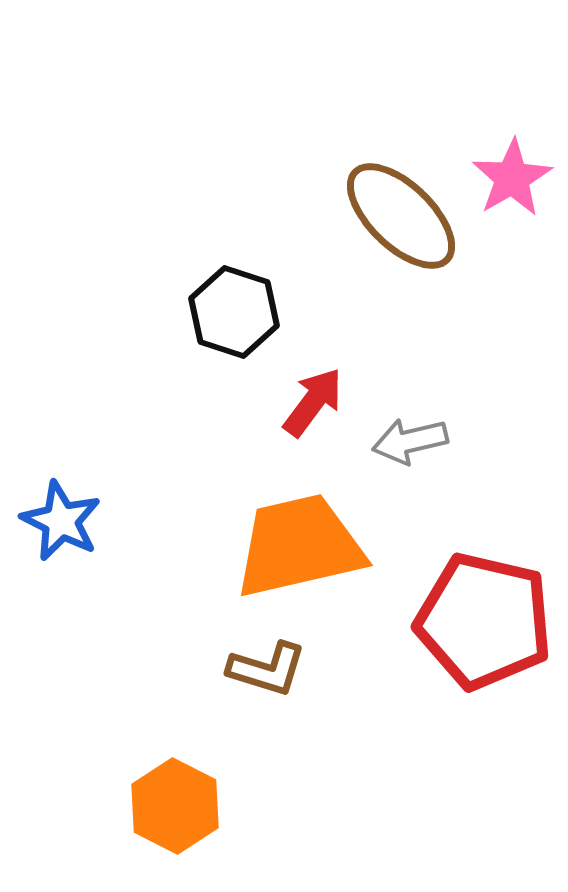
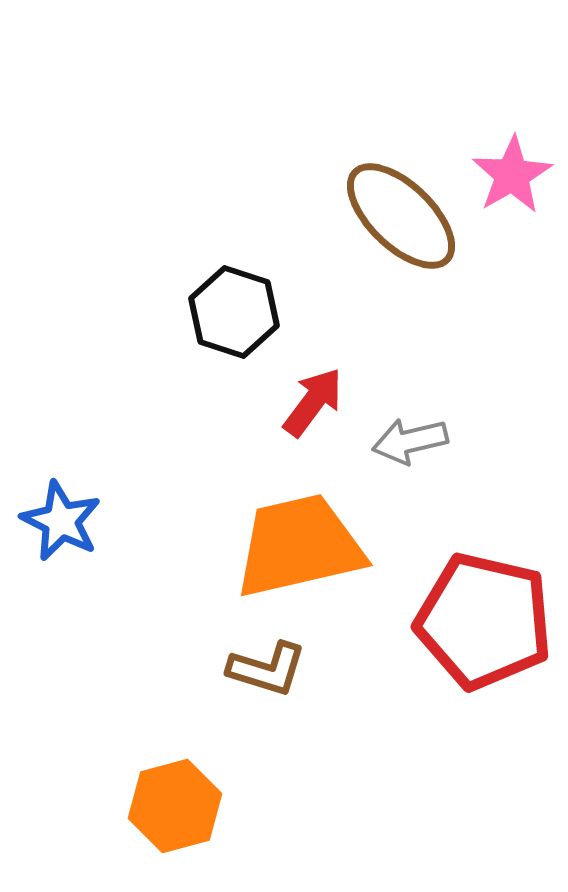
pink star: moved 3 px up
orange hexagon: rotated 18 degrees clockwise
